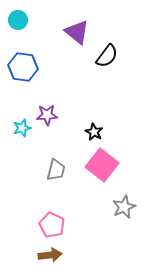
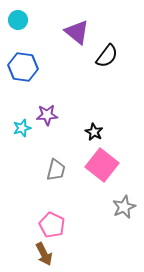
brown arrow: moved 6 px left, 1 px up; rotated 70 degrees clockwise
